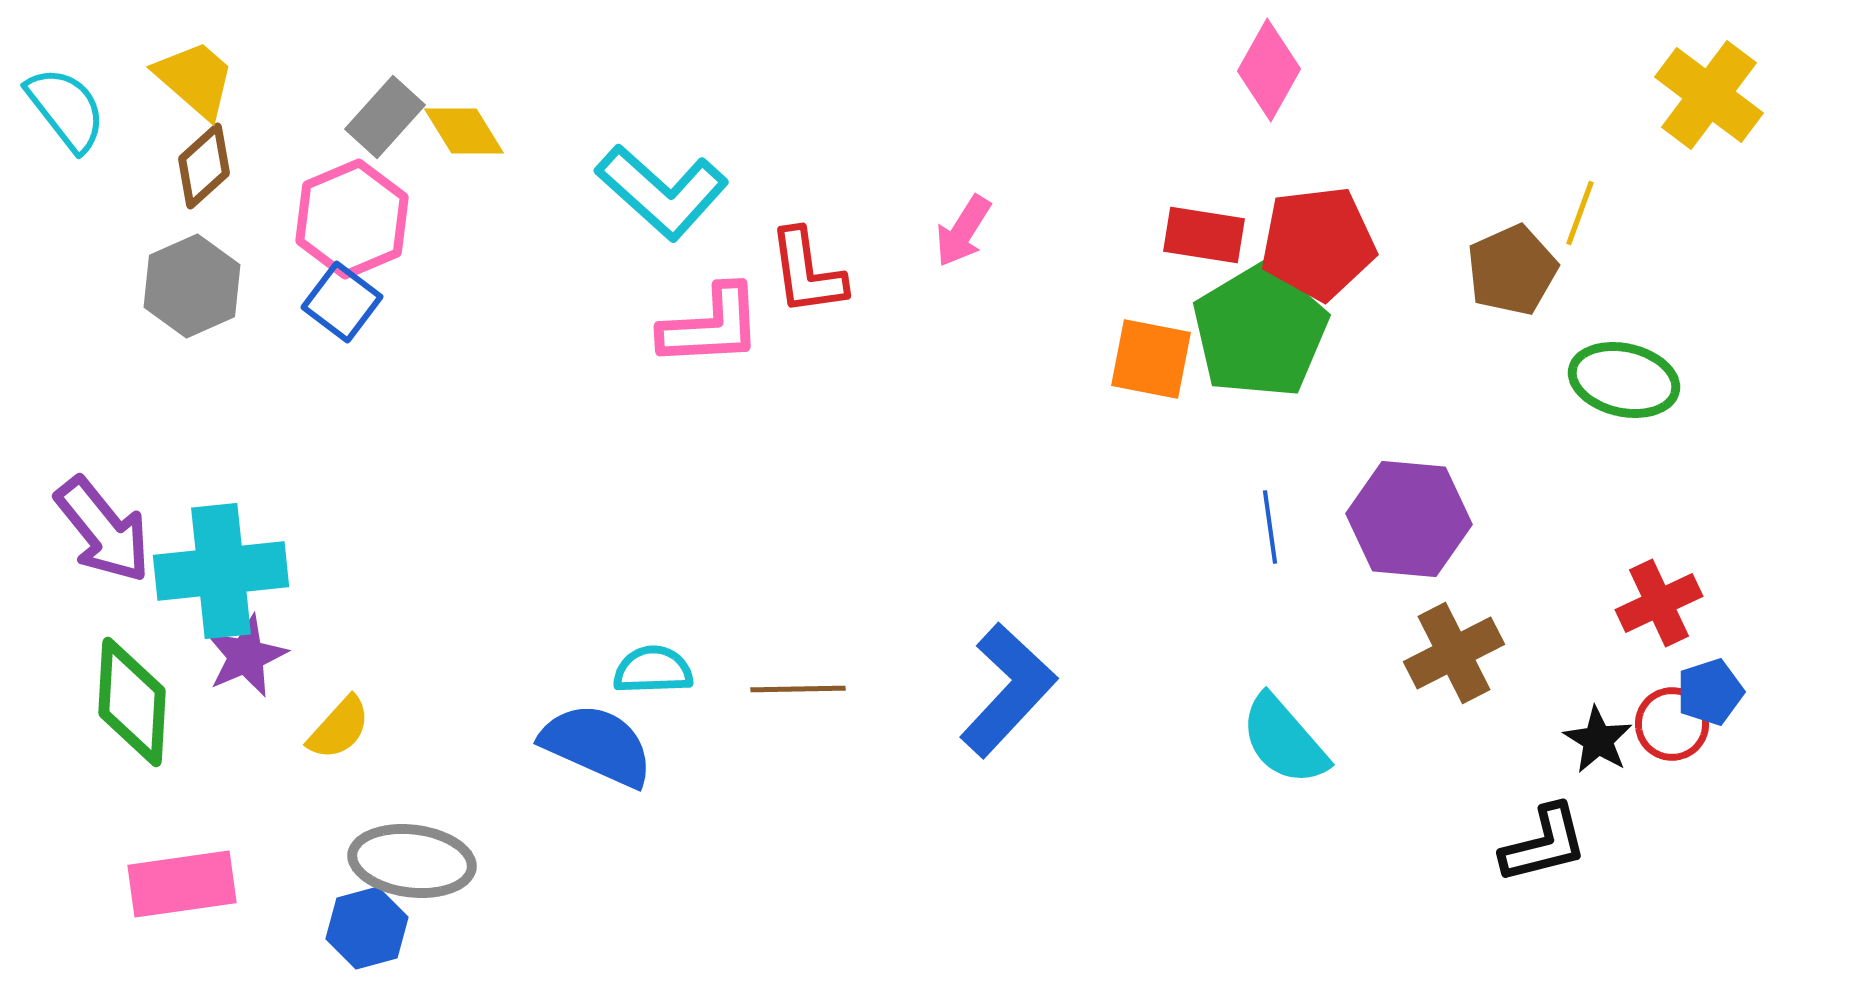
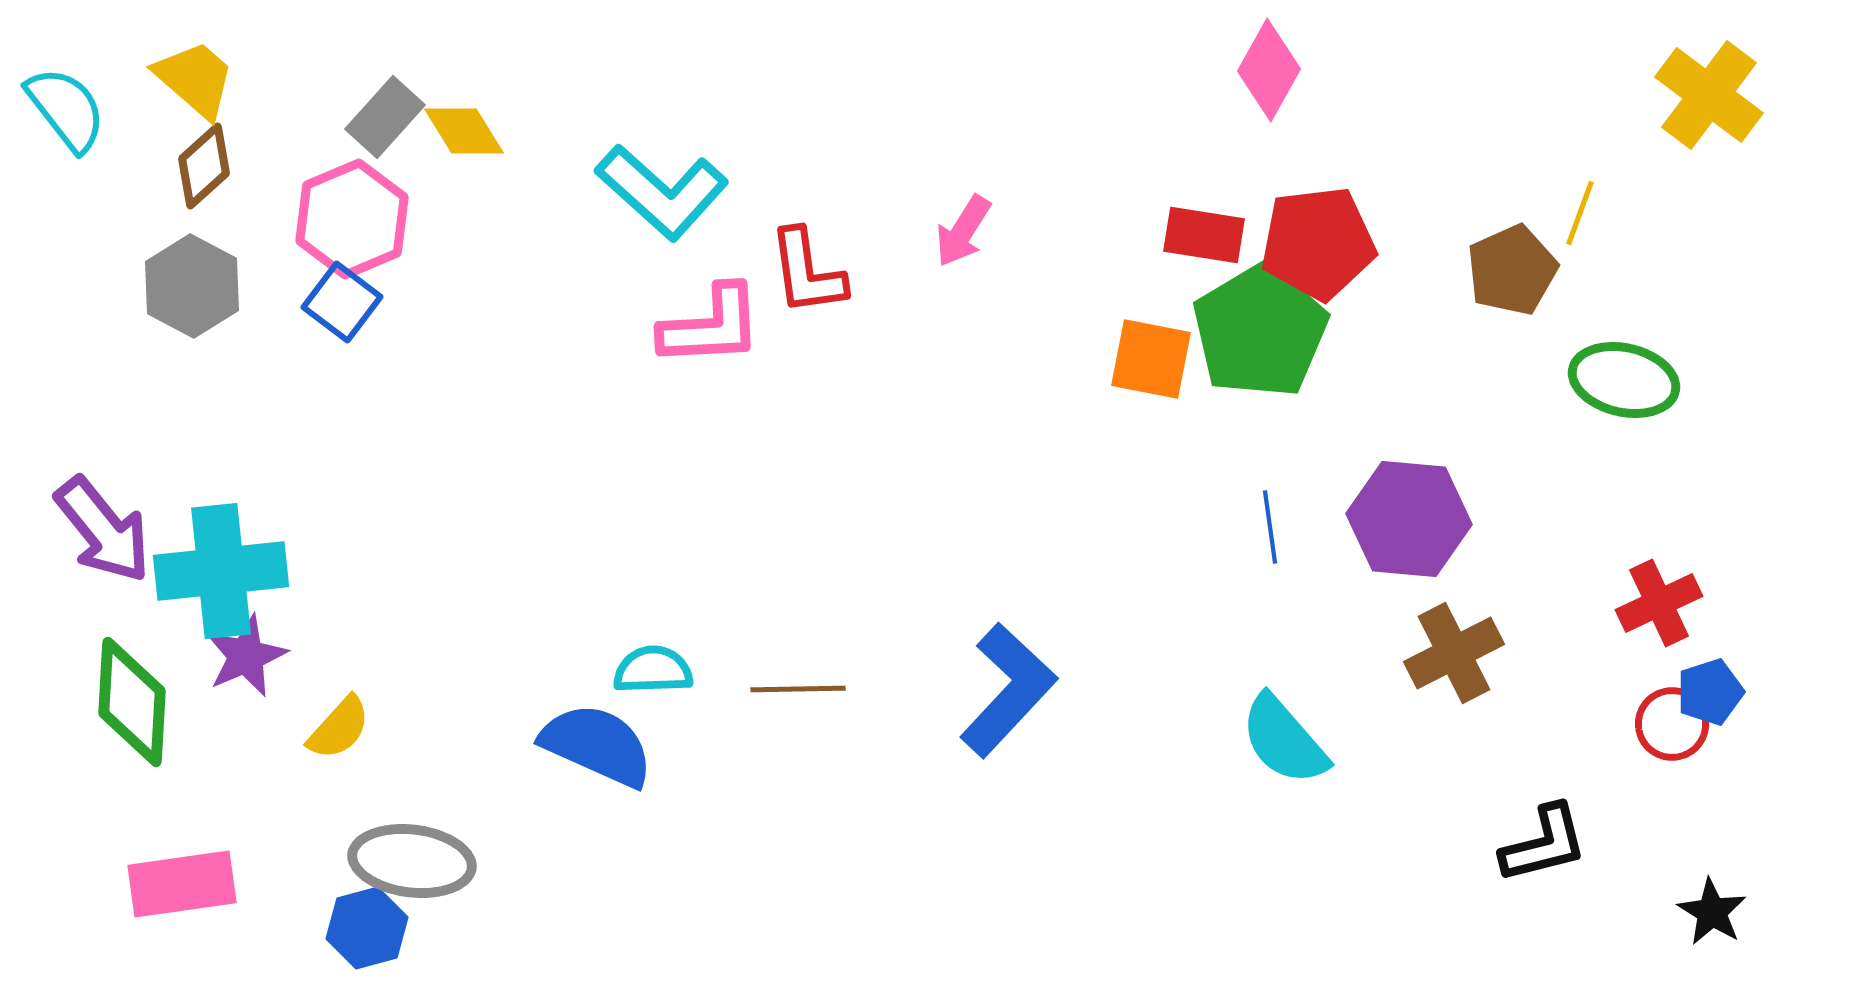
gray hexagon at (192, 286): rotated 8 degrees counterclockwise
black star at (1598, 740): moved 114 px right, 172 px down
